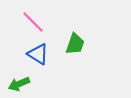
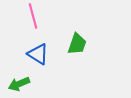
pink line: moved 6 px up; rotated 30 degrees clockwise
green trapezoid: moved 2 px right
